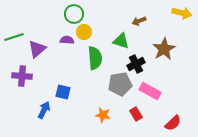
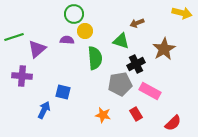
brown arrow: moved 2 px left, 2 px down
yellow circle: moved 1 px right, 1 px up
